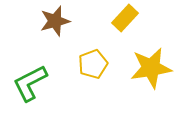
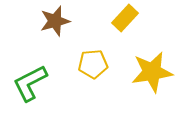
yellow pentagon: rotated 16 degrees clockwise
yellow star: moved 1 px right, 4 px down
